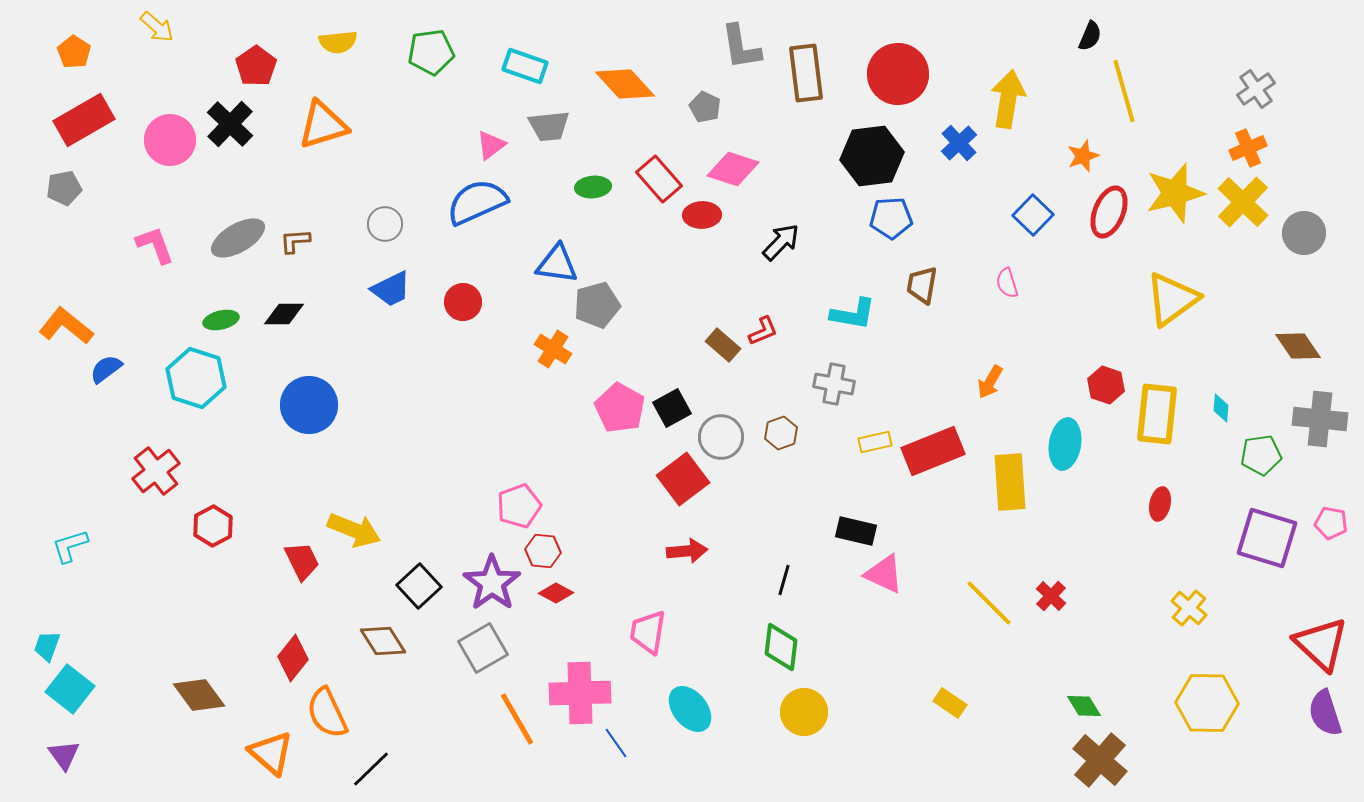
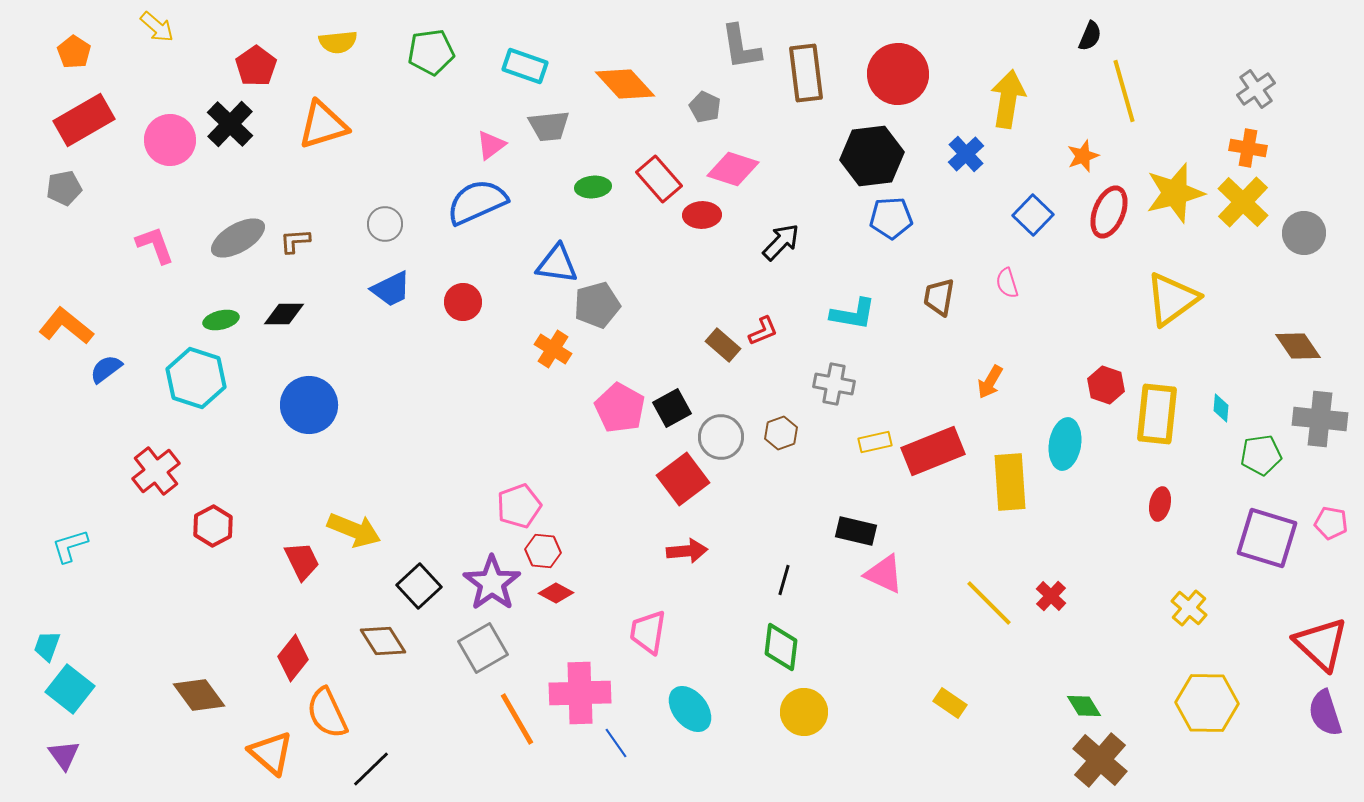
blue cross at (959, 143): moved 7 px right, 11 px down
orange cross at (1248, 148): rotated 33 degrees clockwise
brown trapezoid at (922, 285): moved 17 px right, 12 px down
